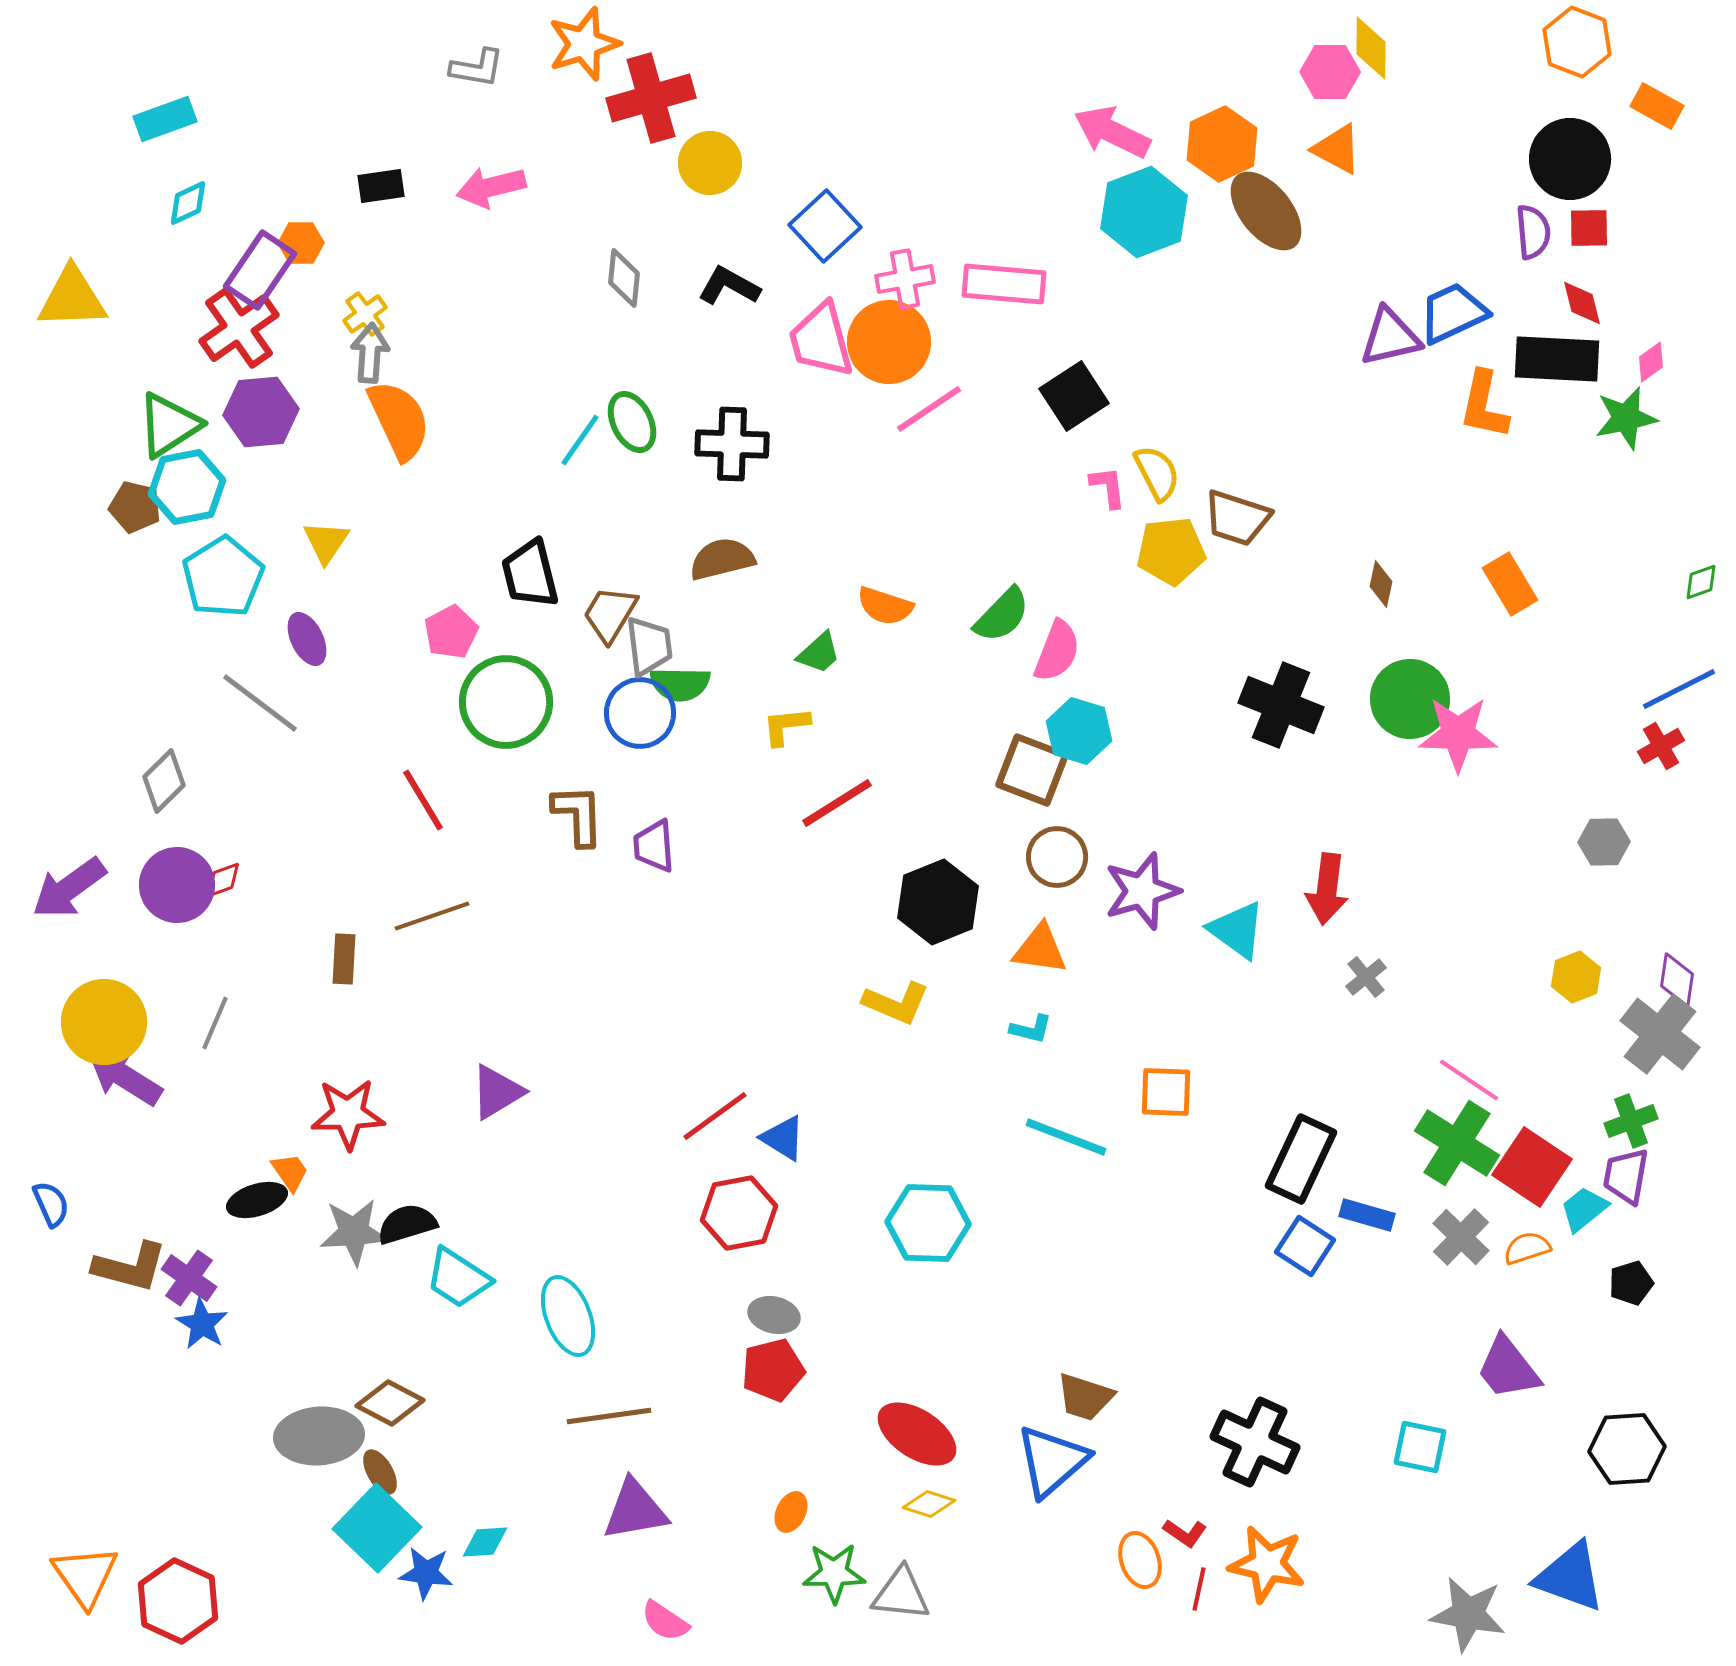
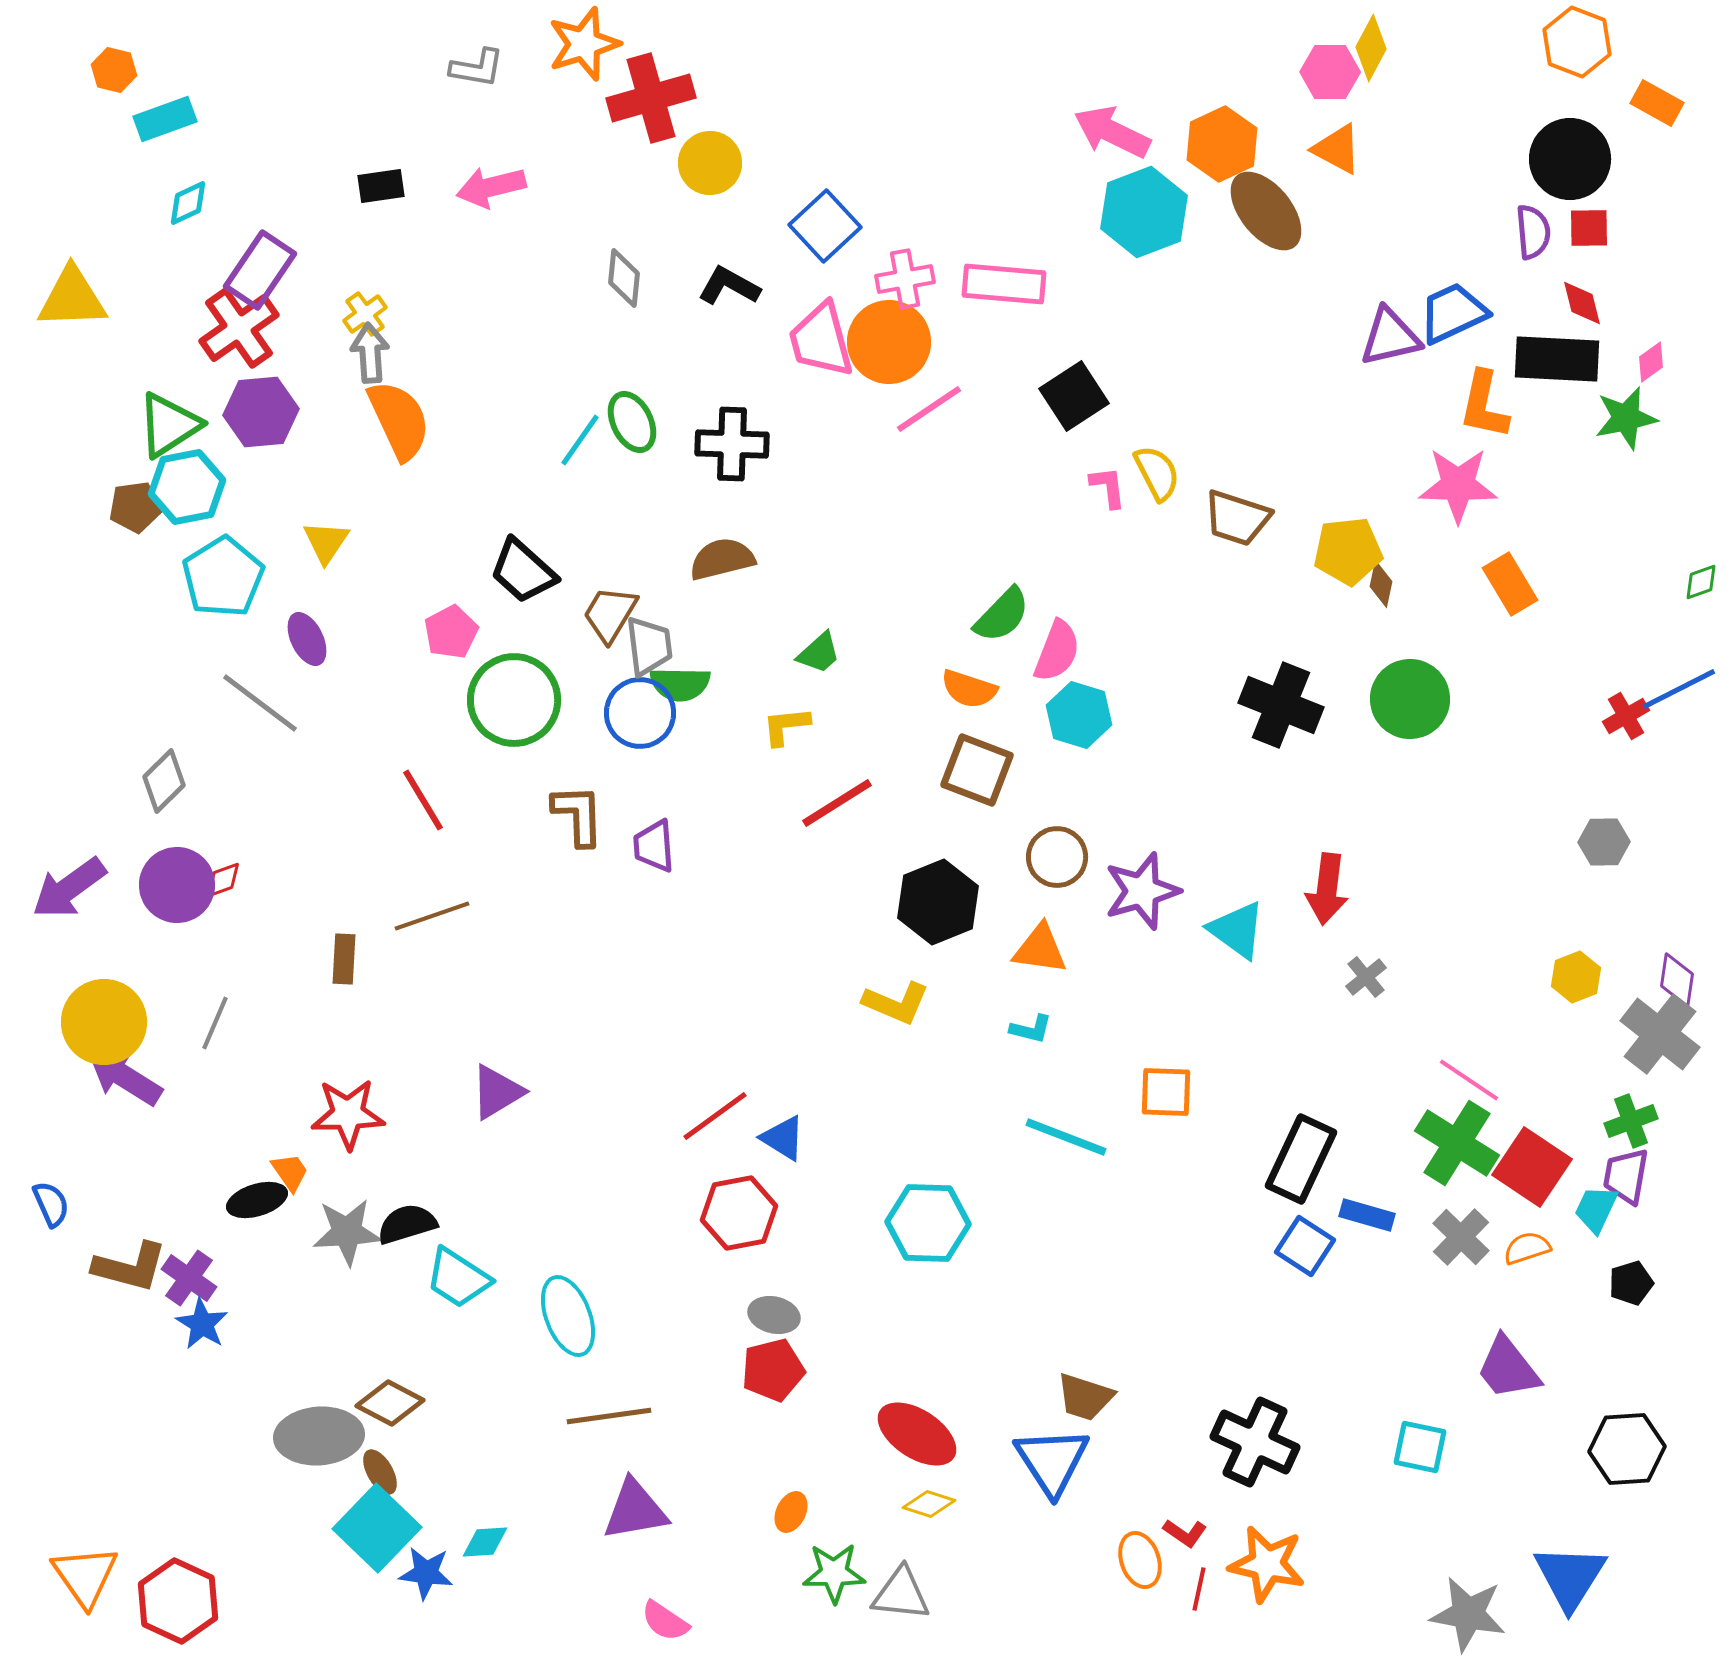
yellow diamond at (1371, 48): rotated 28 degrees clockwise
orange rectangle at (1657, 106): moved 3 px up
orange hexagon at (301, 243): moved 187 px left, 173 px up; rotated 15 degrees clockwise
gray arrow at (370, 353): rotated 8 degrees counterclockwise
brown pentagon at (135, 507): rotated 21 degrees counterclockwise
yellow pentagon at (1171, 551): moved 177 px right
black trapezoid at (530, 574): moved 7 px left, 3 px up; rotated 34 degrees counterclockwise
orange semicircle at (885, 606): moved 84 px right, 83 px down
green circle at (506, 702): moved 8 px right, 2 px up
cyan hexagon at (1079, 731): moved 16 px up
pink star at (1458, 734): moved 249 px up
red cross at (1661, 746): moved 35 px left, 30 px up
brown square at (1032, 770): moved 55 px left
cyan trapezoid at (1584, 1209): moved 12 px right; rotated 26 degrees counterclockwise
gray star at (354, 1232): moved 7 px left
blue triangle at (1052, 1461): rotated 22 degrees counterclockwise
blue triangle at (1570, 1577): rotated 42 degrees clockwise
